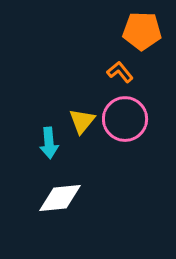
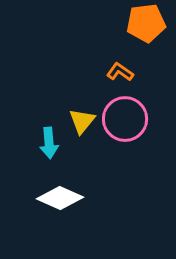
orange pentagon: moved 4 px right, 8 px up; rotated 9 degrees counterclockwise
orange L-shape: rotated 16 degrees counterclockwise
white diamond: rotated 30 degrees clockwise
